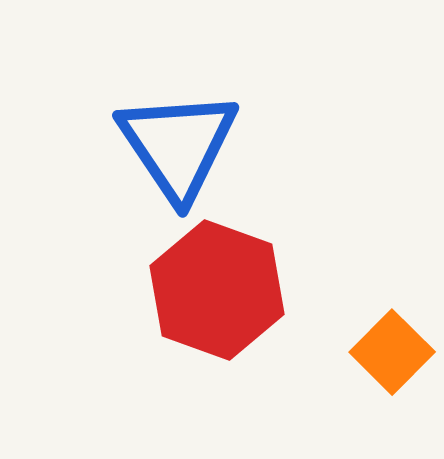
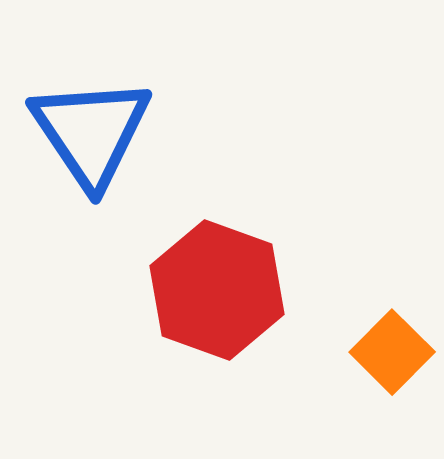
blue triangle: moved 87 px left, 13 px up
